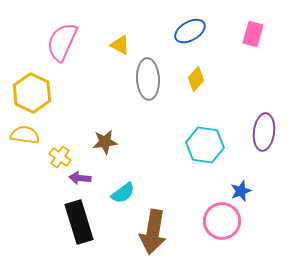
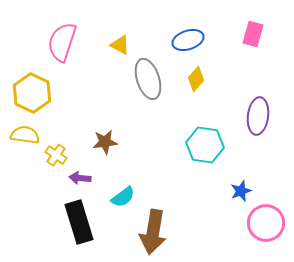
blue ellipse: moved 2 px left, 9 px down; rotated 12 degrees clockwise
pink semicircle: rotated 6 degrees counterclockwise
gray ellipse: rotated 15 degrees counterclockwise
purple ellipse: moved 6 px left, 16 px up
yellow cross: moved 4 px left, 2 px up
cyan semicircle: moved 4 px down
pink circle: moved 44 px right, 2 px down
